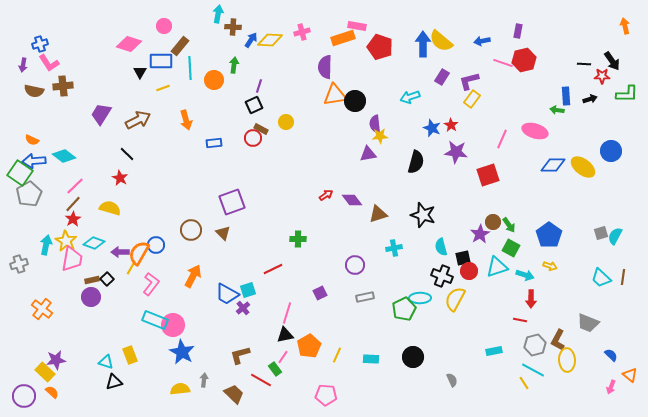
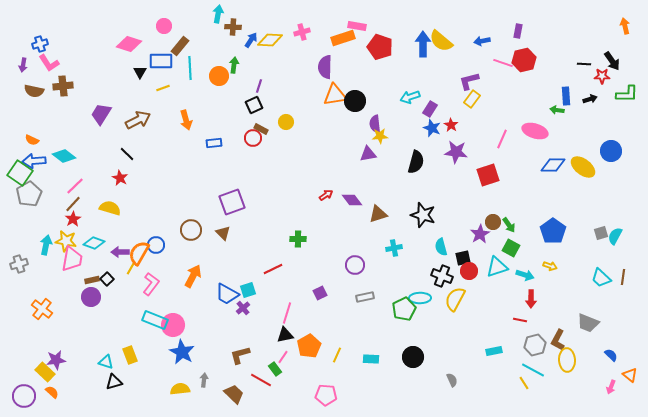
purple rectangle at (442, 77): moved 12 px left, 32 px down
orange circle at (214, 80): moved 5 px right, 4 px up
blue pentagon at (549, 235): moved 4 px right, 4 px up
yellow star at (66, 241): rotated 20 degrees counterclockwise
